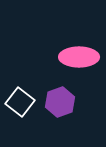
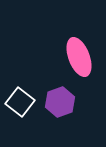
pink ellipse: rotated 69 degrees clockwise
